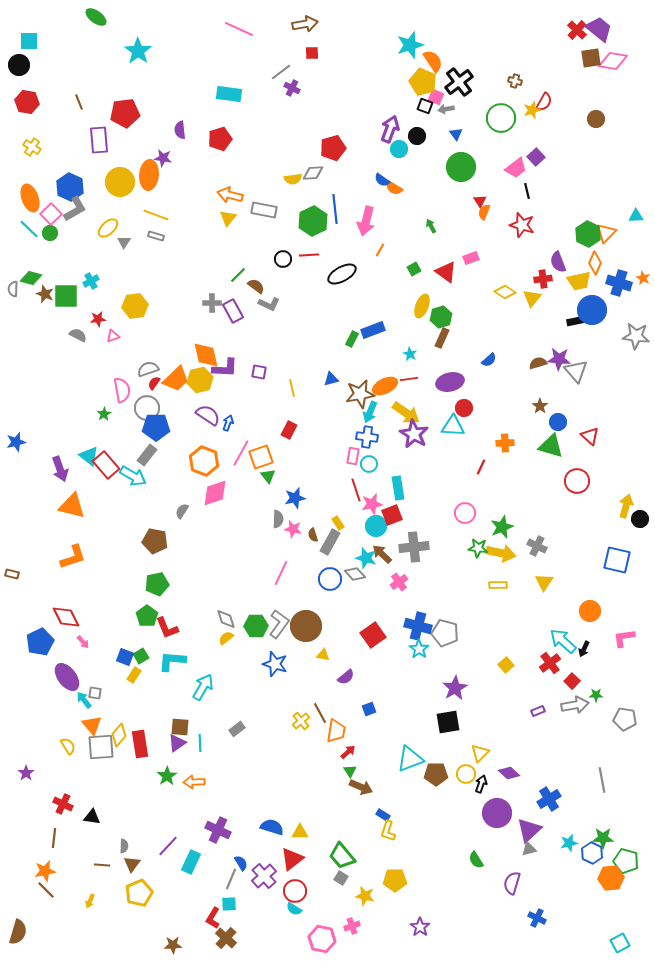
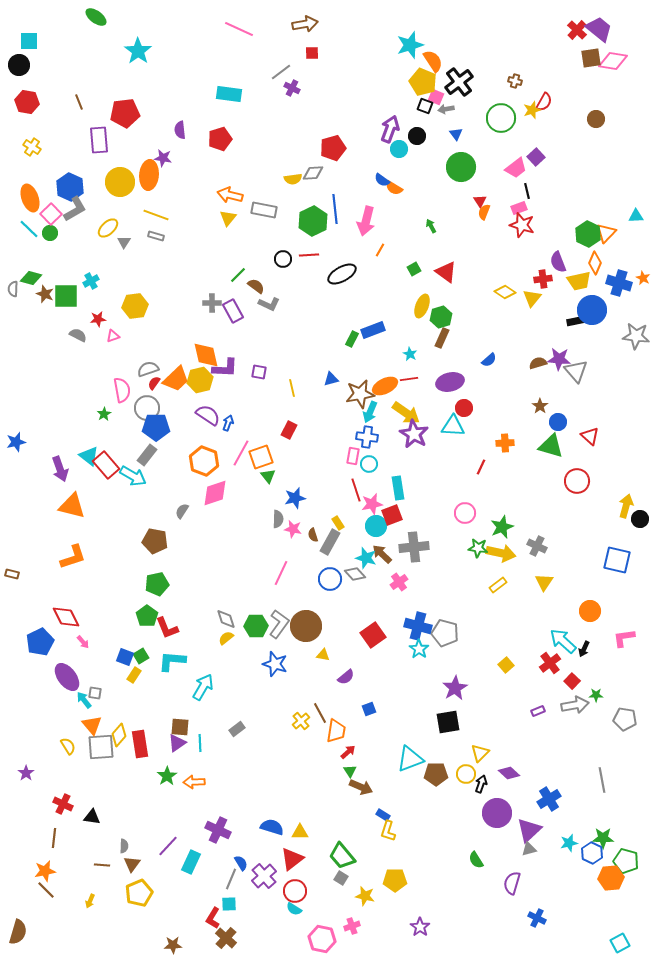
pink rectangle at (471, 258): moved 48 px right, 50 px up
yellow rectangle at (498, 585): rotated 36 degrees counterclockwise
